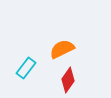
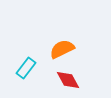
red diamond: rotated 65 degrees counterclockwise
